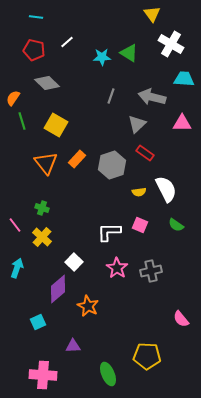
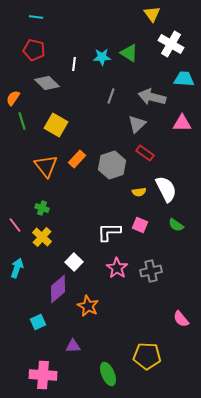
white line: moved 7 px right, 22 px down; rotated 40 degrees counterclockwise
orange triangle: moved 3 px down
